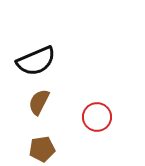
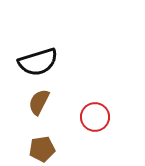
black semicircle: moved 2 px right, 1 px down; rotated 6 degrees clockwise
red circle: moved 2 px left
